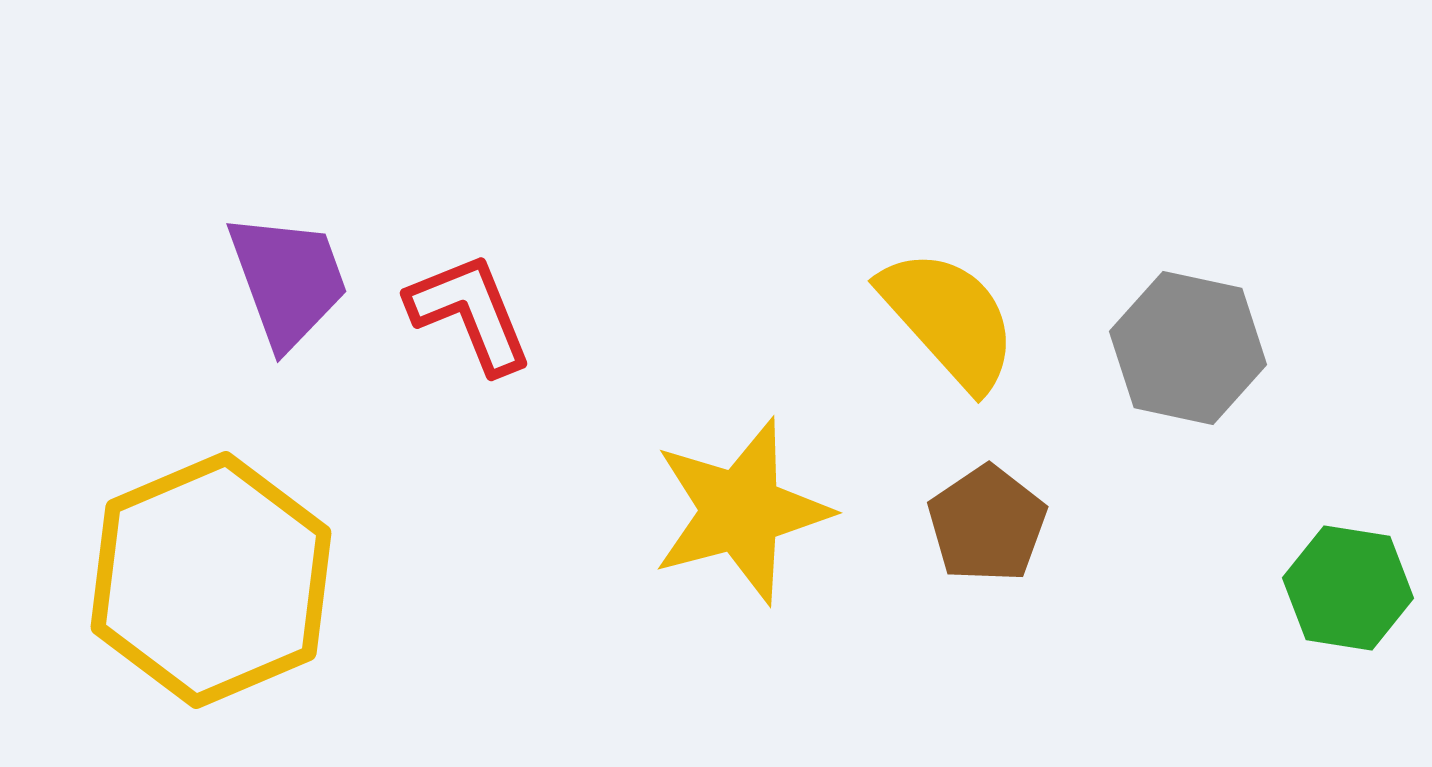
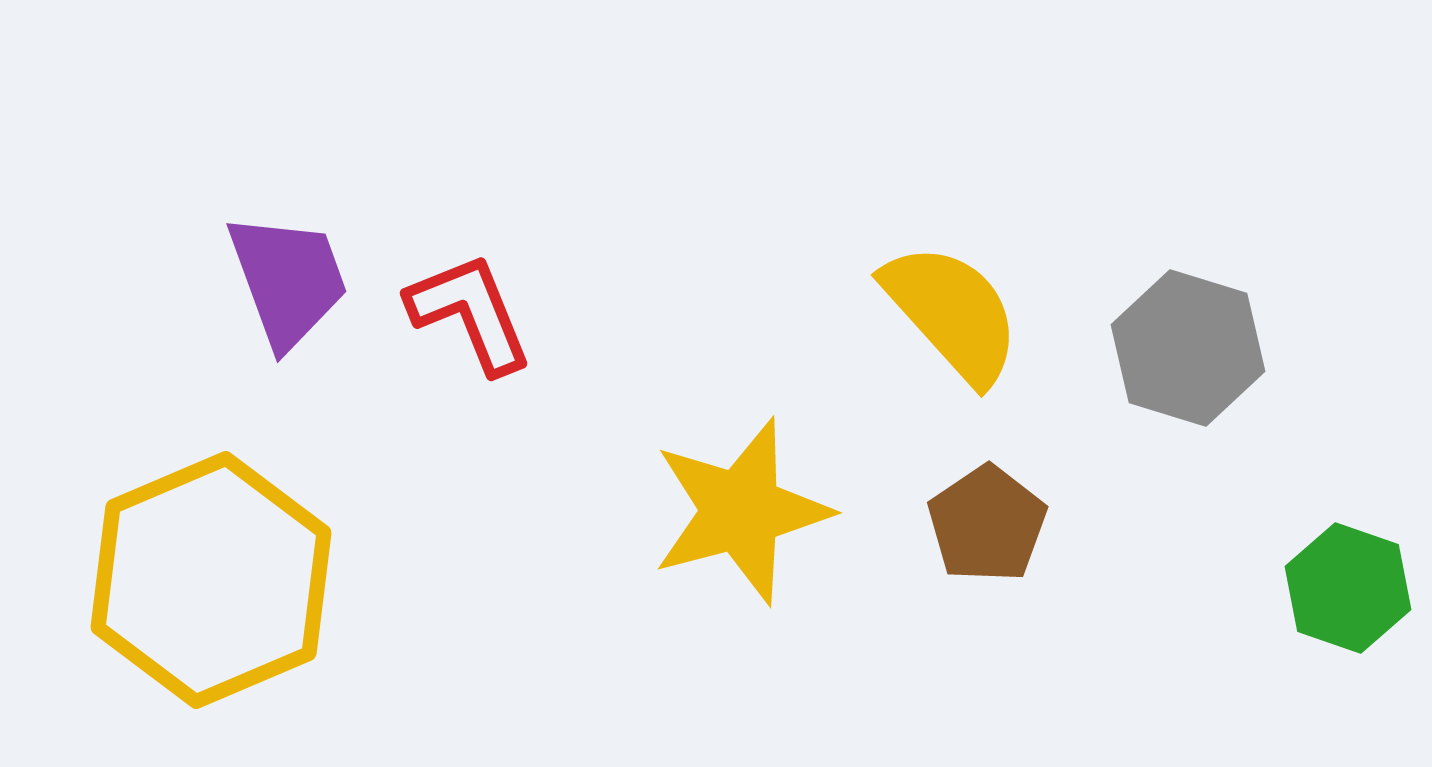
yellow semicircle: moved 3 px right, 6 px up
gray hexagon: rotated 5 degrees clockwise
green hexagon: rotated 10 degrees clockwise
